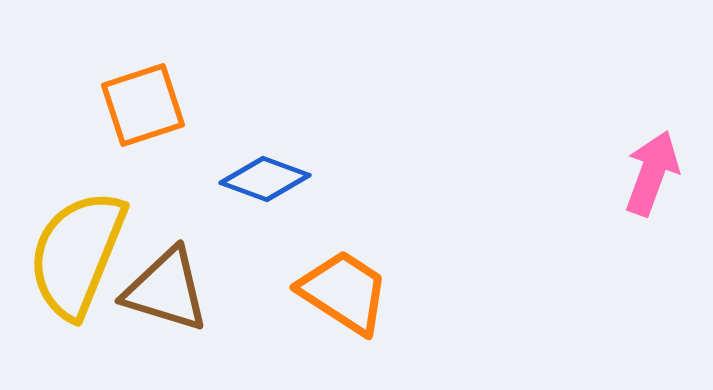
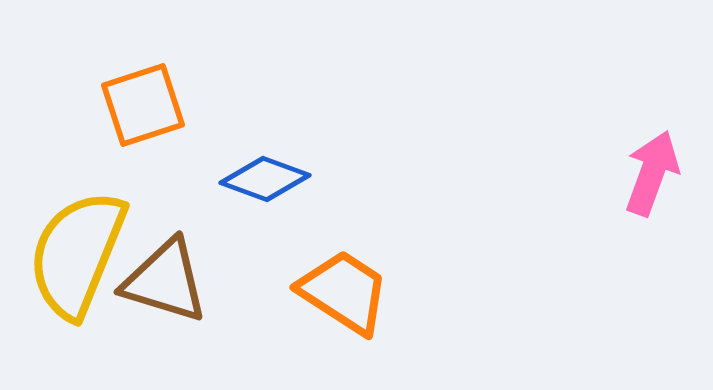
brown triangle: moved 1 px left, 9 px up
